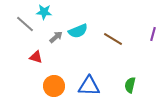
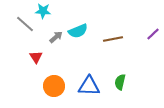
cyan star: moved 1 px left, 1 px up
purple line: rotated 32 degrees clockwise
brown line: rotated 42 degrees counterclockwise
red triangle: rotated 40 degrees clockwise
green semicircle: moved 10 px left, 3 px up
